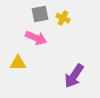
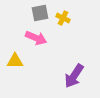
gray square: moved 1 px up
yellow triangle: moved 3 px left, 2 px up
